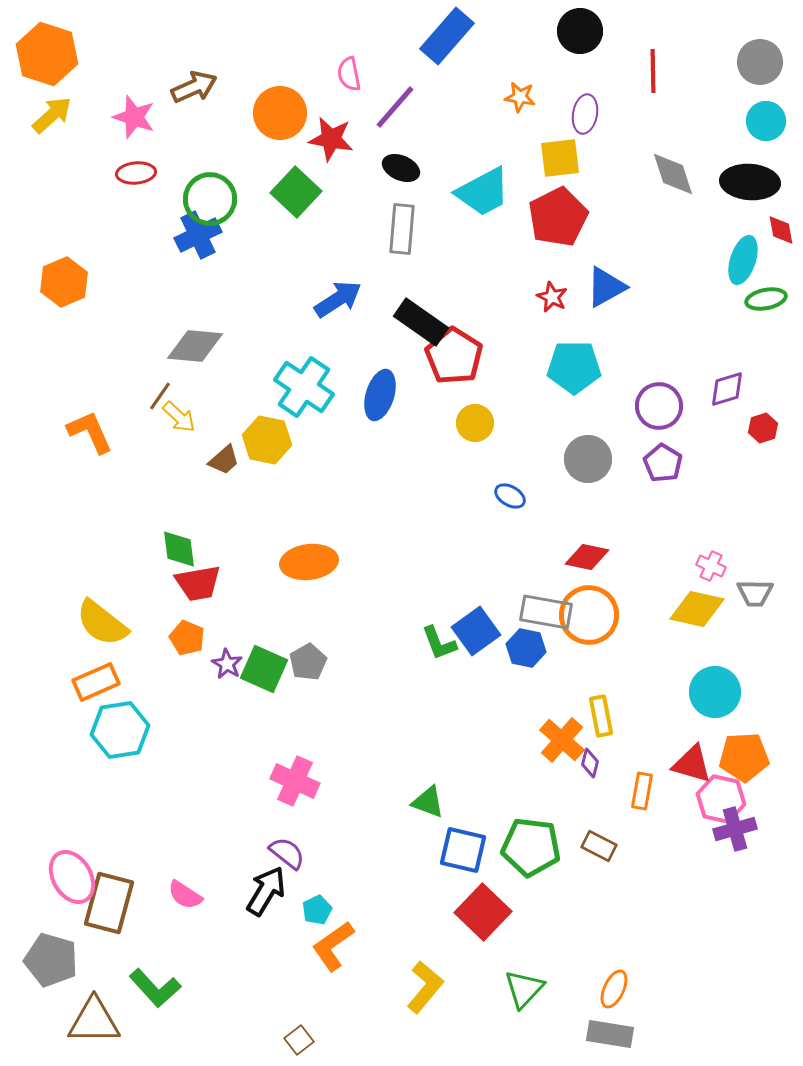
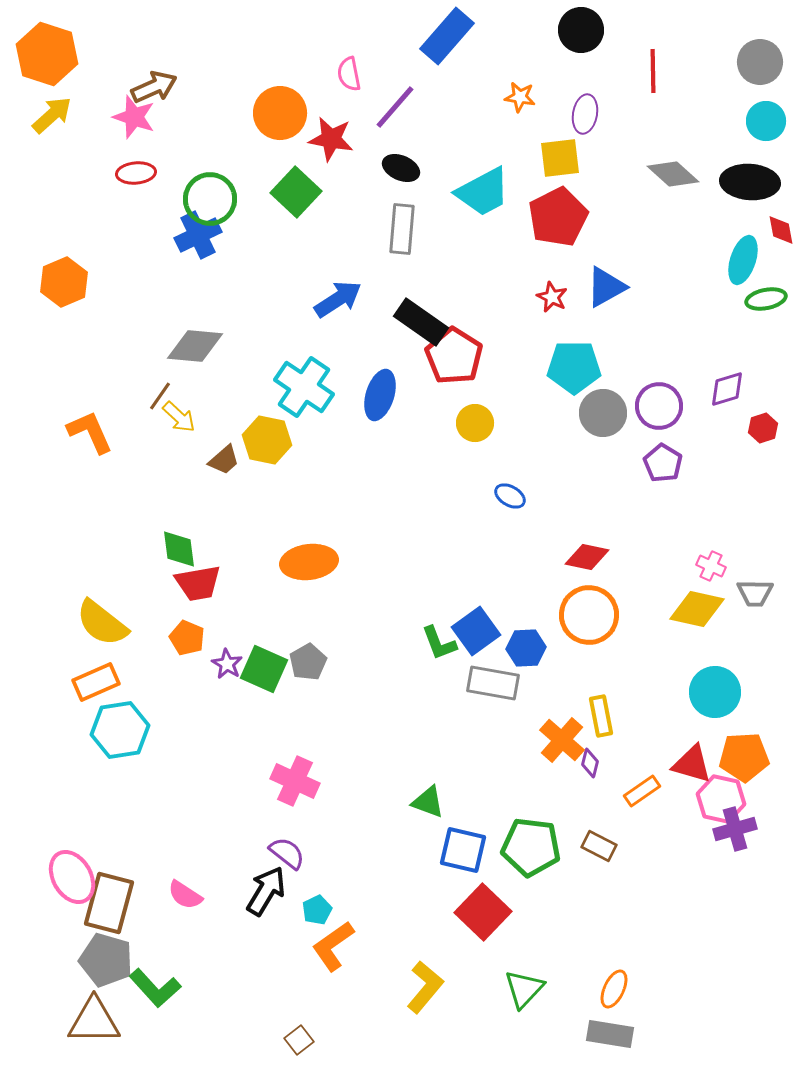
black circle at (580, 31): moved 1 px right, 1 px up
brown arrow at (194, 87): moved 40 px left
gray diamond at (673, 174): rotated 30 degrees counterclockwise
gray circle at (588, 459): moved 15 px right, 46 px up
gray rectangle at (546, 612): moved 53 px left, 71 px down
blue hexagon at (526, 648): rotated 15 degrees counterclockwise
orange rectangle at (642, 791): rotated 45 degrees clockwise
gray pentagon at (51, 960): moved 55 px right
